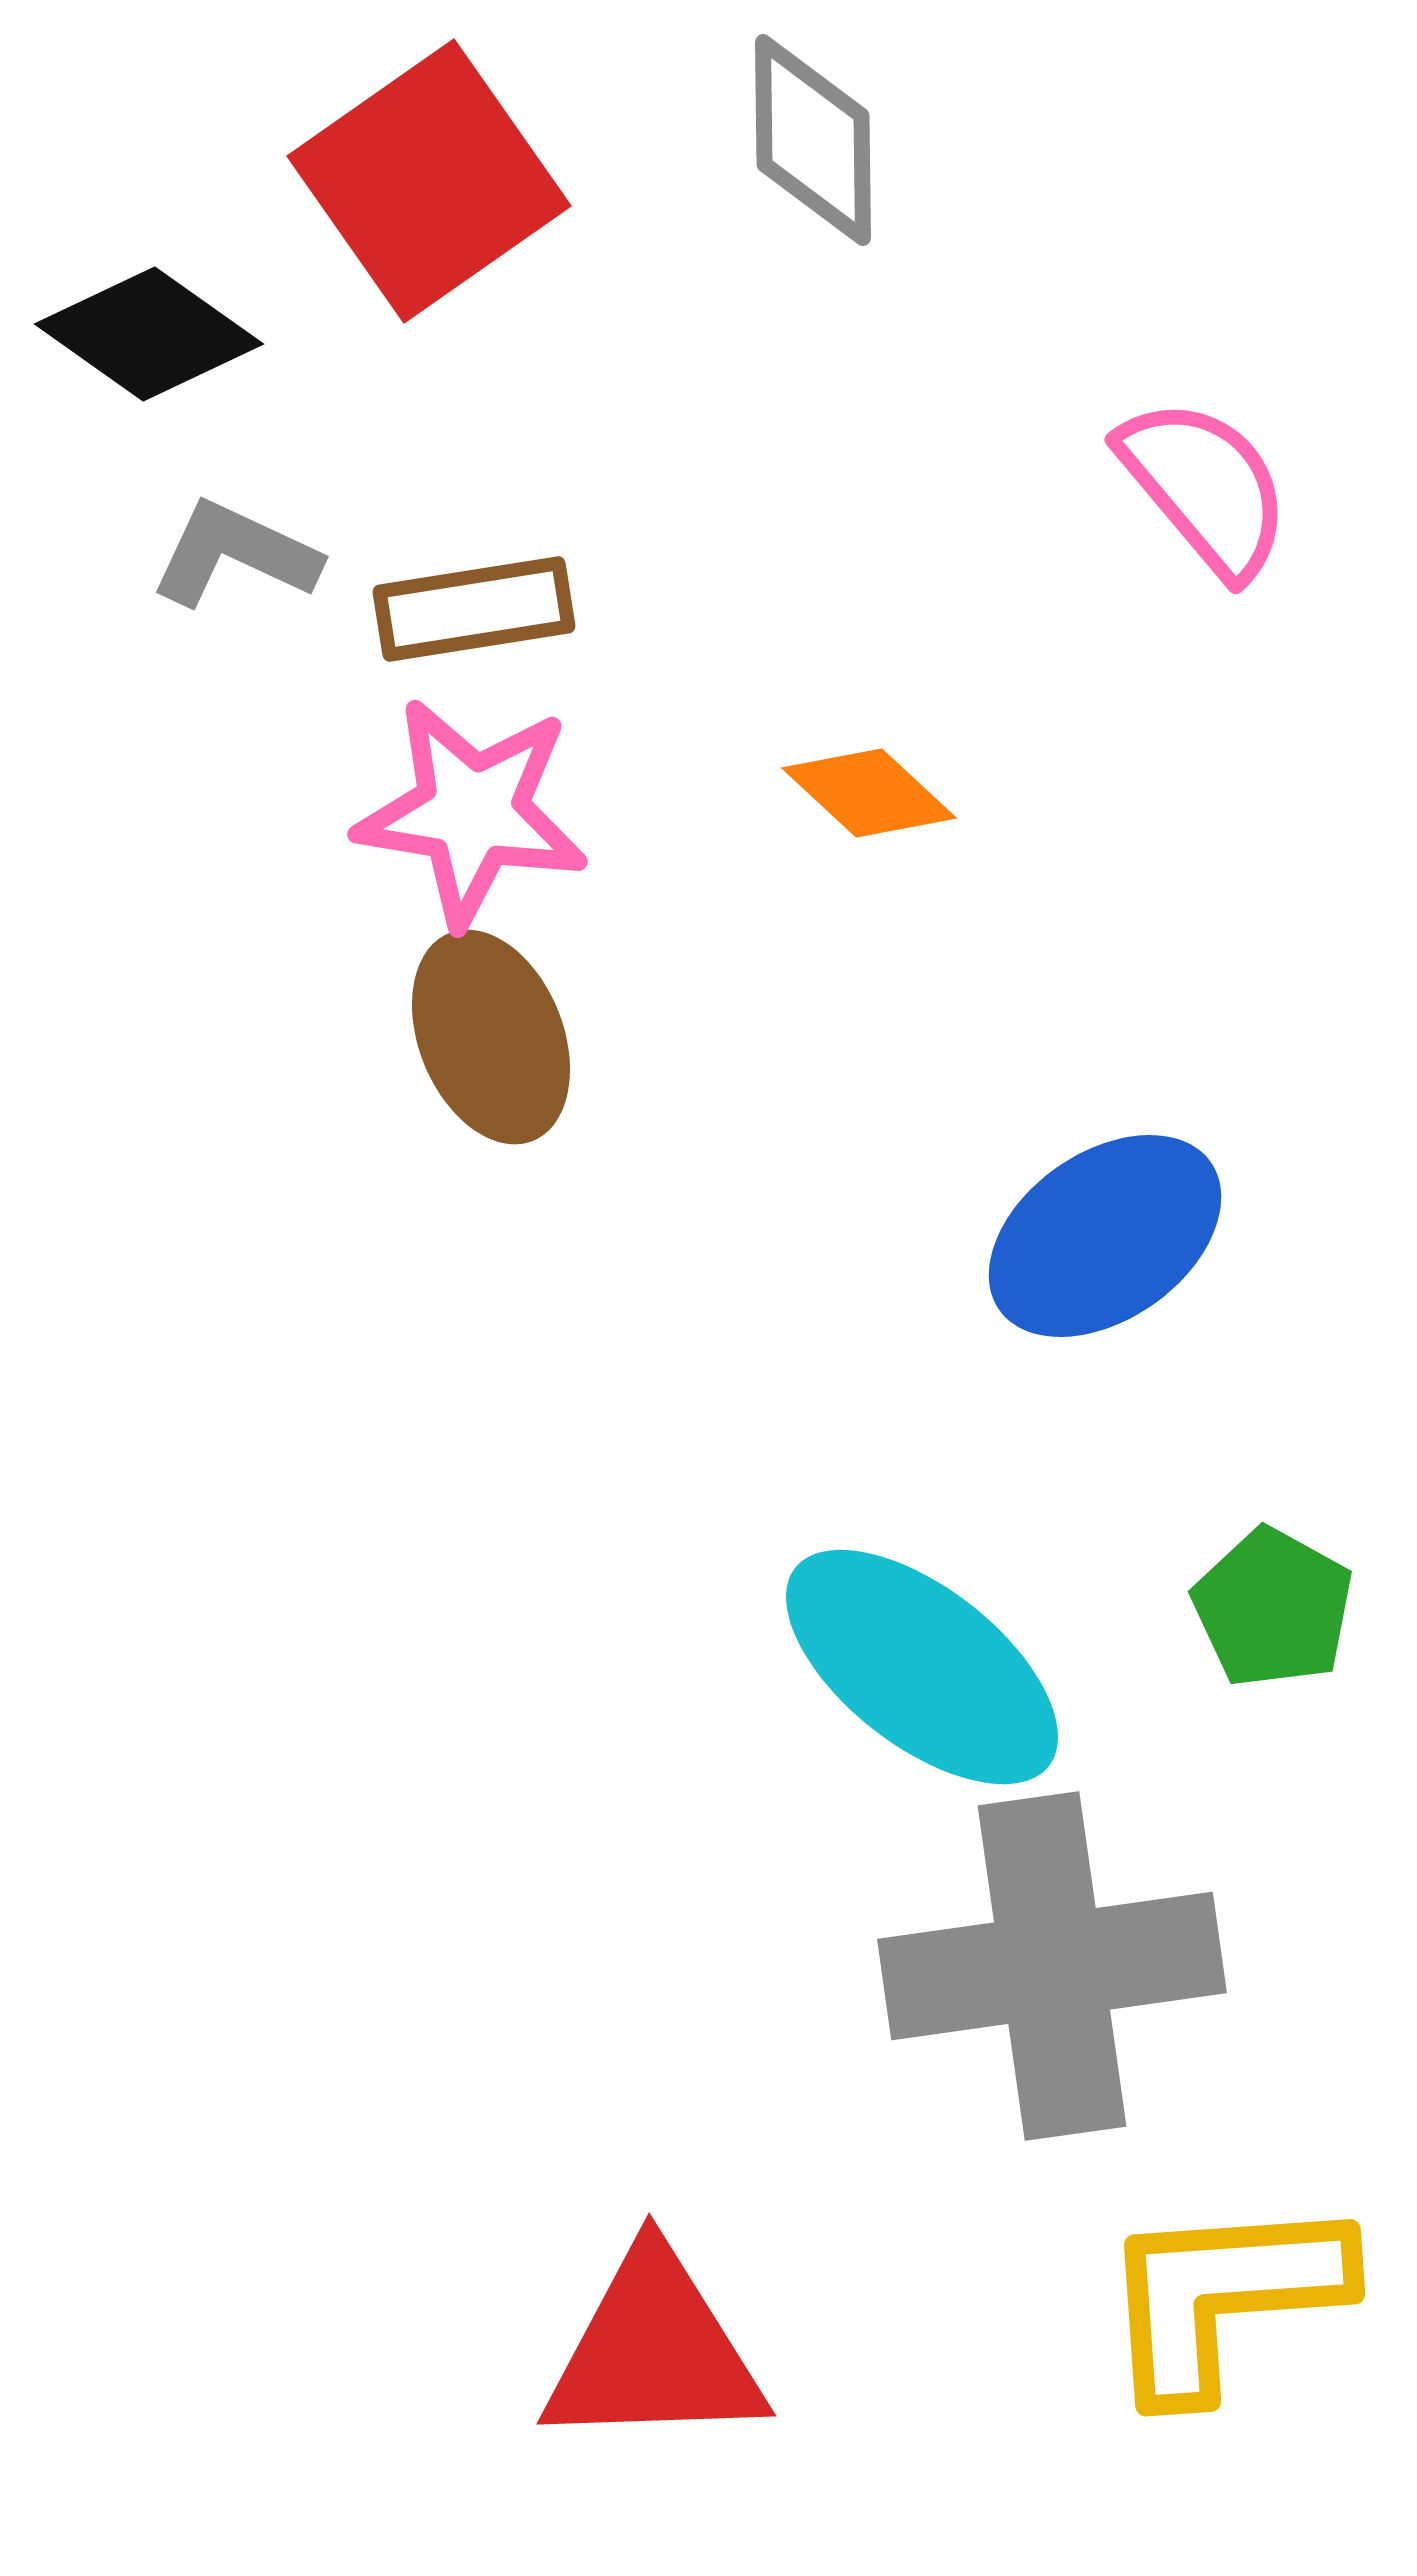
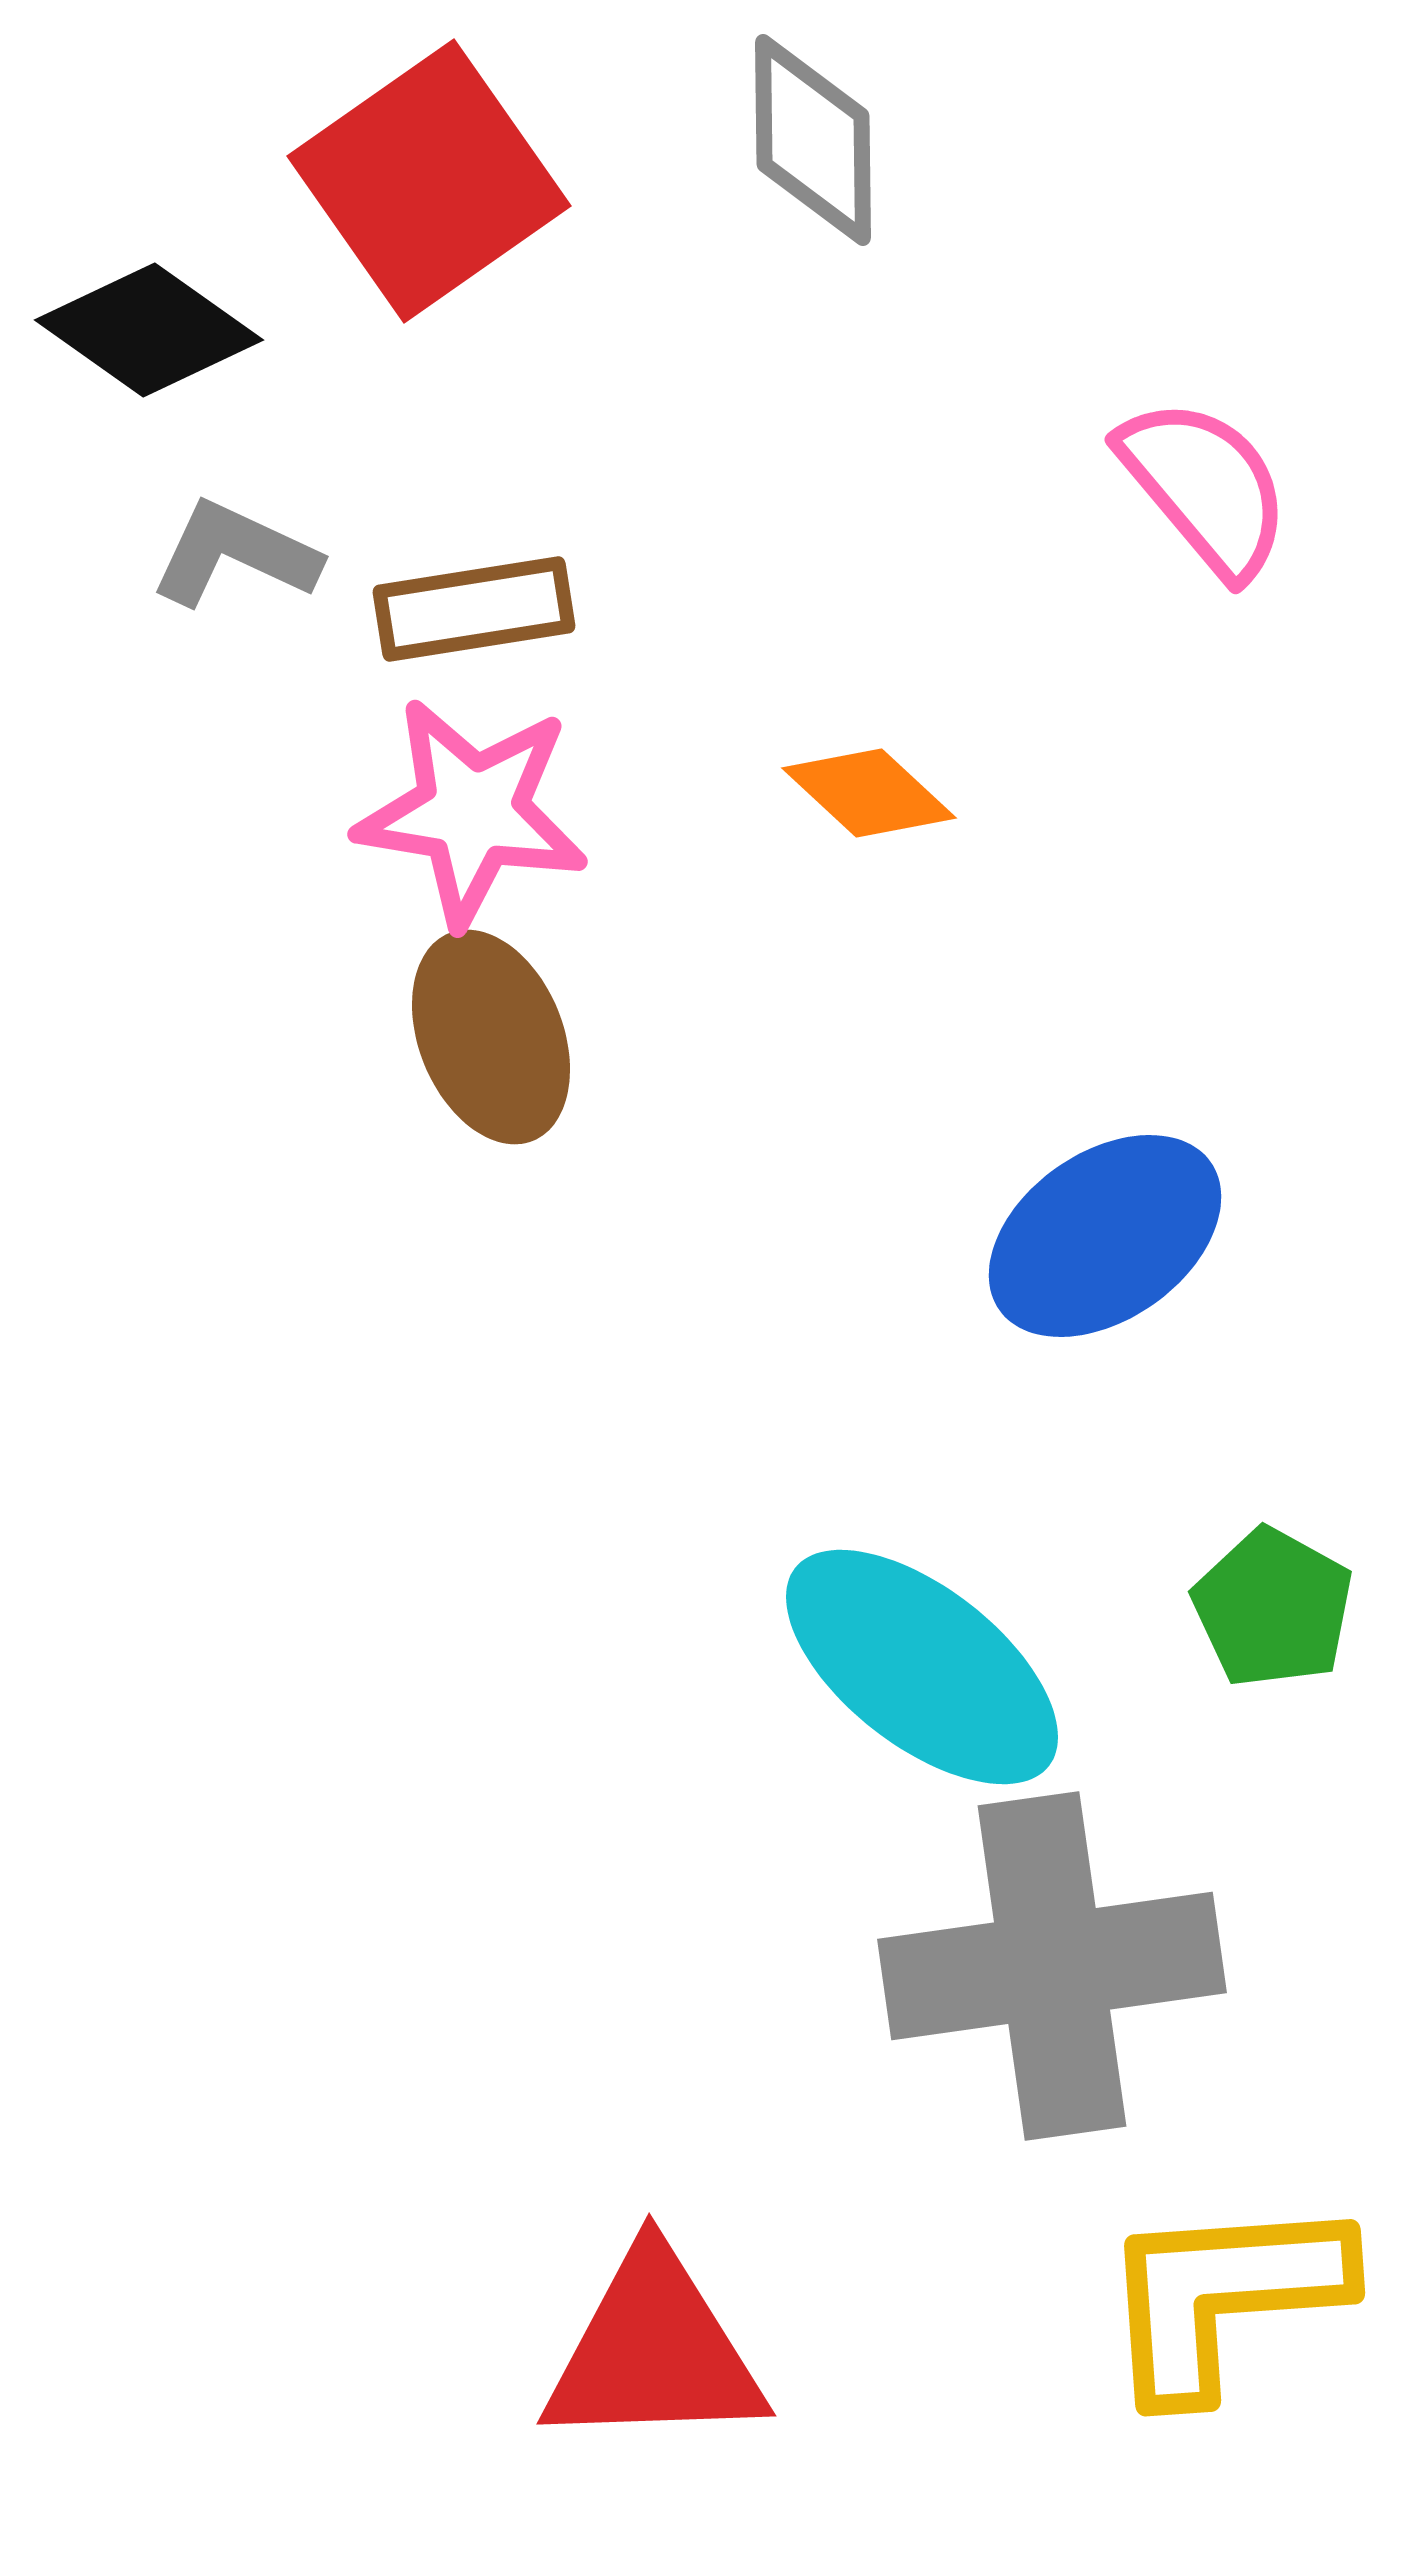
black diamond: moved 4 px up
